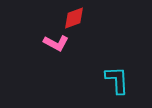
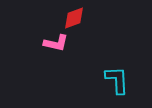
pink L-shape: rotated 15 degrees counterclockwise
